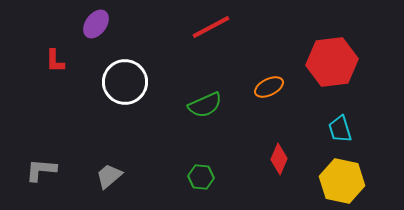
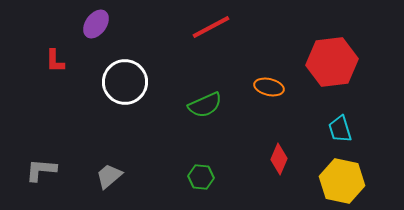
orange ellipse: rotated 40 degrees clockwise
